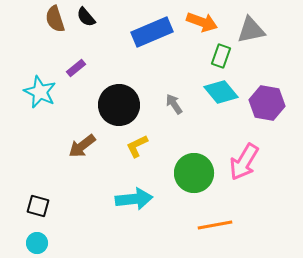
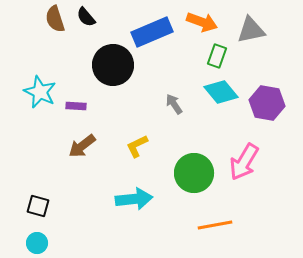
green rectangle: moved 4 px left
purple rectangle: moved 38 px down; rotated 42 degrees clockwise
black circle: moved 6 px left, 40 px up
